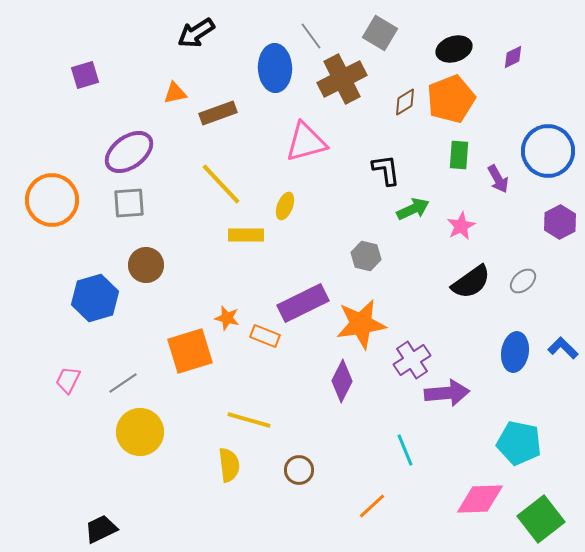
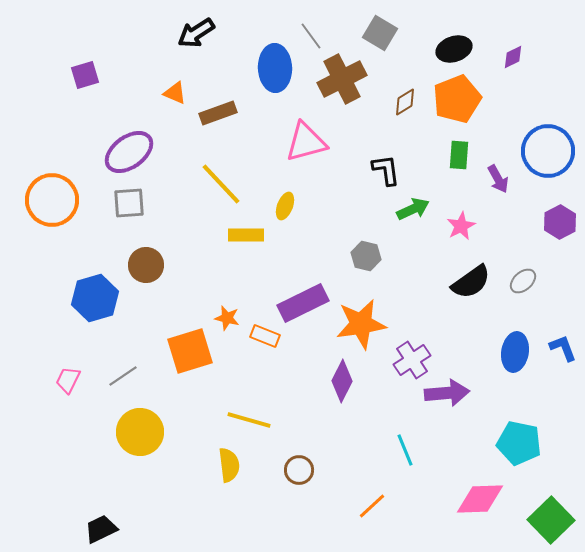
orange triangle at (175, 93): rotated 35 degrees clockwise
orange pentagon at (451, 99): moved 6 px right
blue L-shape at (563, 348): rotated 24 degrees clockwise
gray line at (123, 383): moved 7 px up
green square at (541, 519): moved 10 px right, 1 px down; rotated 6 degrees counterclockwise
